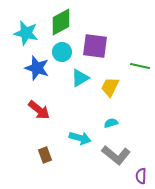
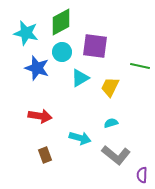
red arrow: moved 1 px right, 6 px down; rotated 30 degrees counterclockwise
purple semicircle: moved 1 px right, 1 px up
